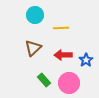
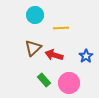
red arrow: moved 9 px left; rotated 18 degrees clockwise
blue star: moved 4 px up
